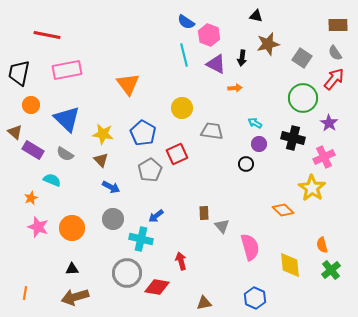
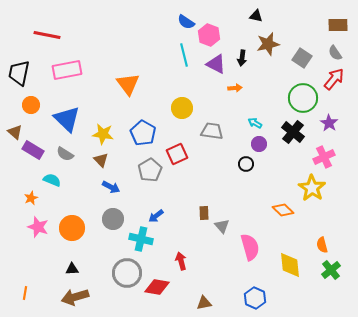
black cross at (293, 138): moved 6 px up; rotated 25 degrees clockwise
